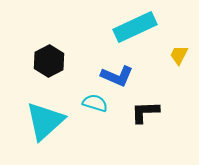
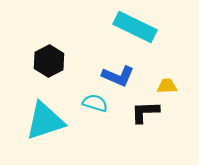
cyan rectangle: rotated 51 degrees clockwise
yellow trapezoid: moved 12 px left, 31 px down; rotated 60 degrees clockwise
blue L-shape: moved 1 px right
cyan triangle: rotated 24 degrees clockwise
